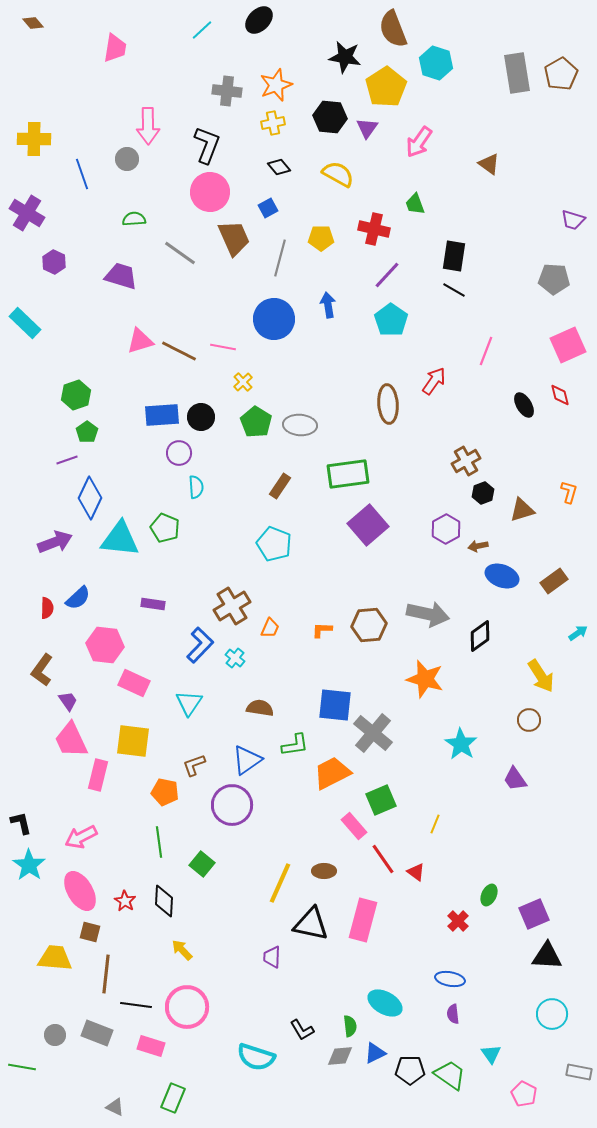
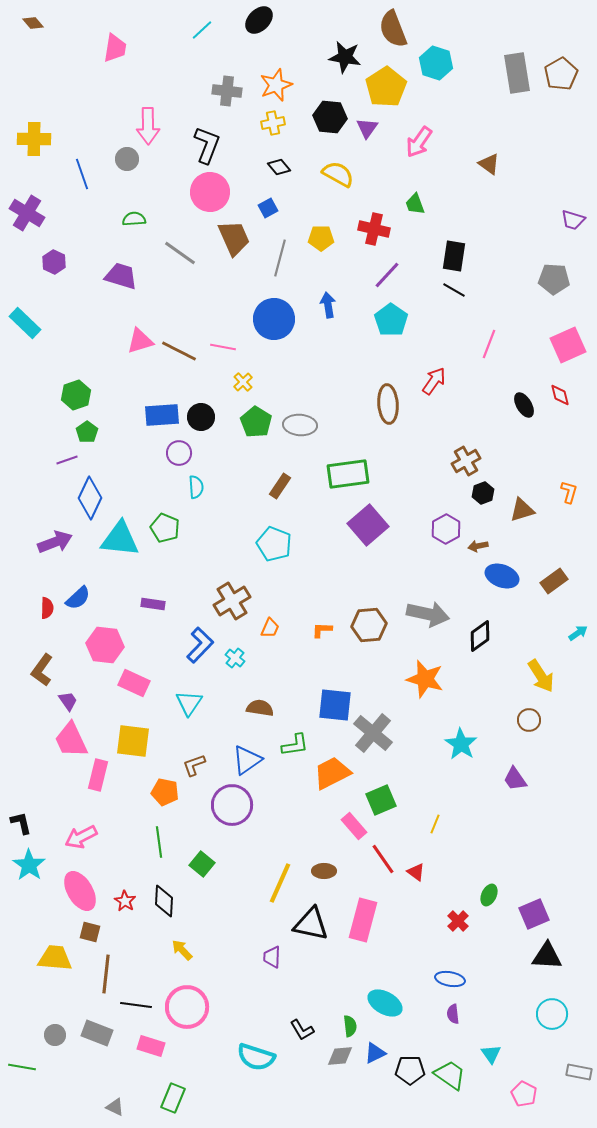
pink line at (486, 351): moved 3 px right, 7 px up
brown cross at (232, 606): moved 5 px up
